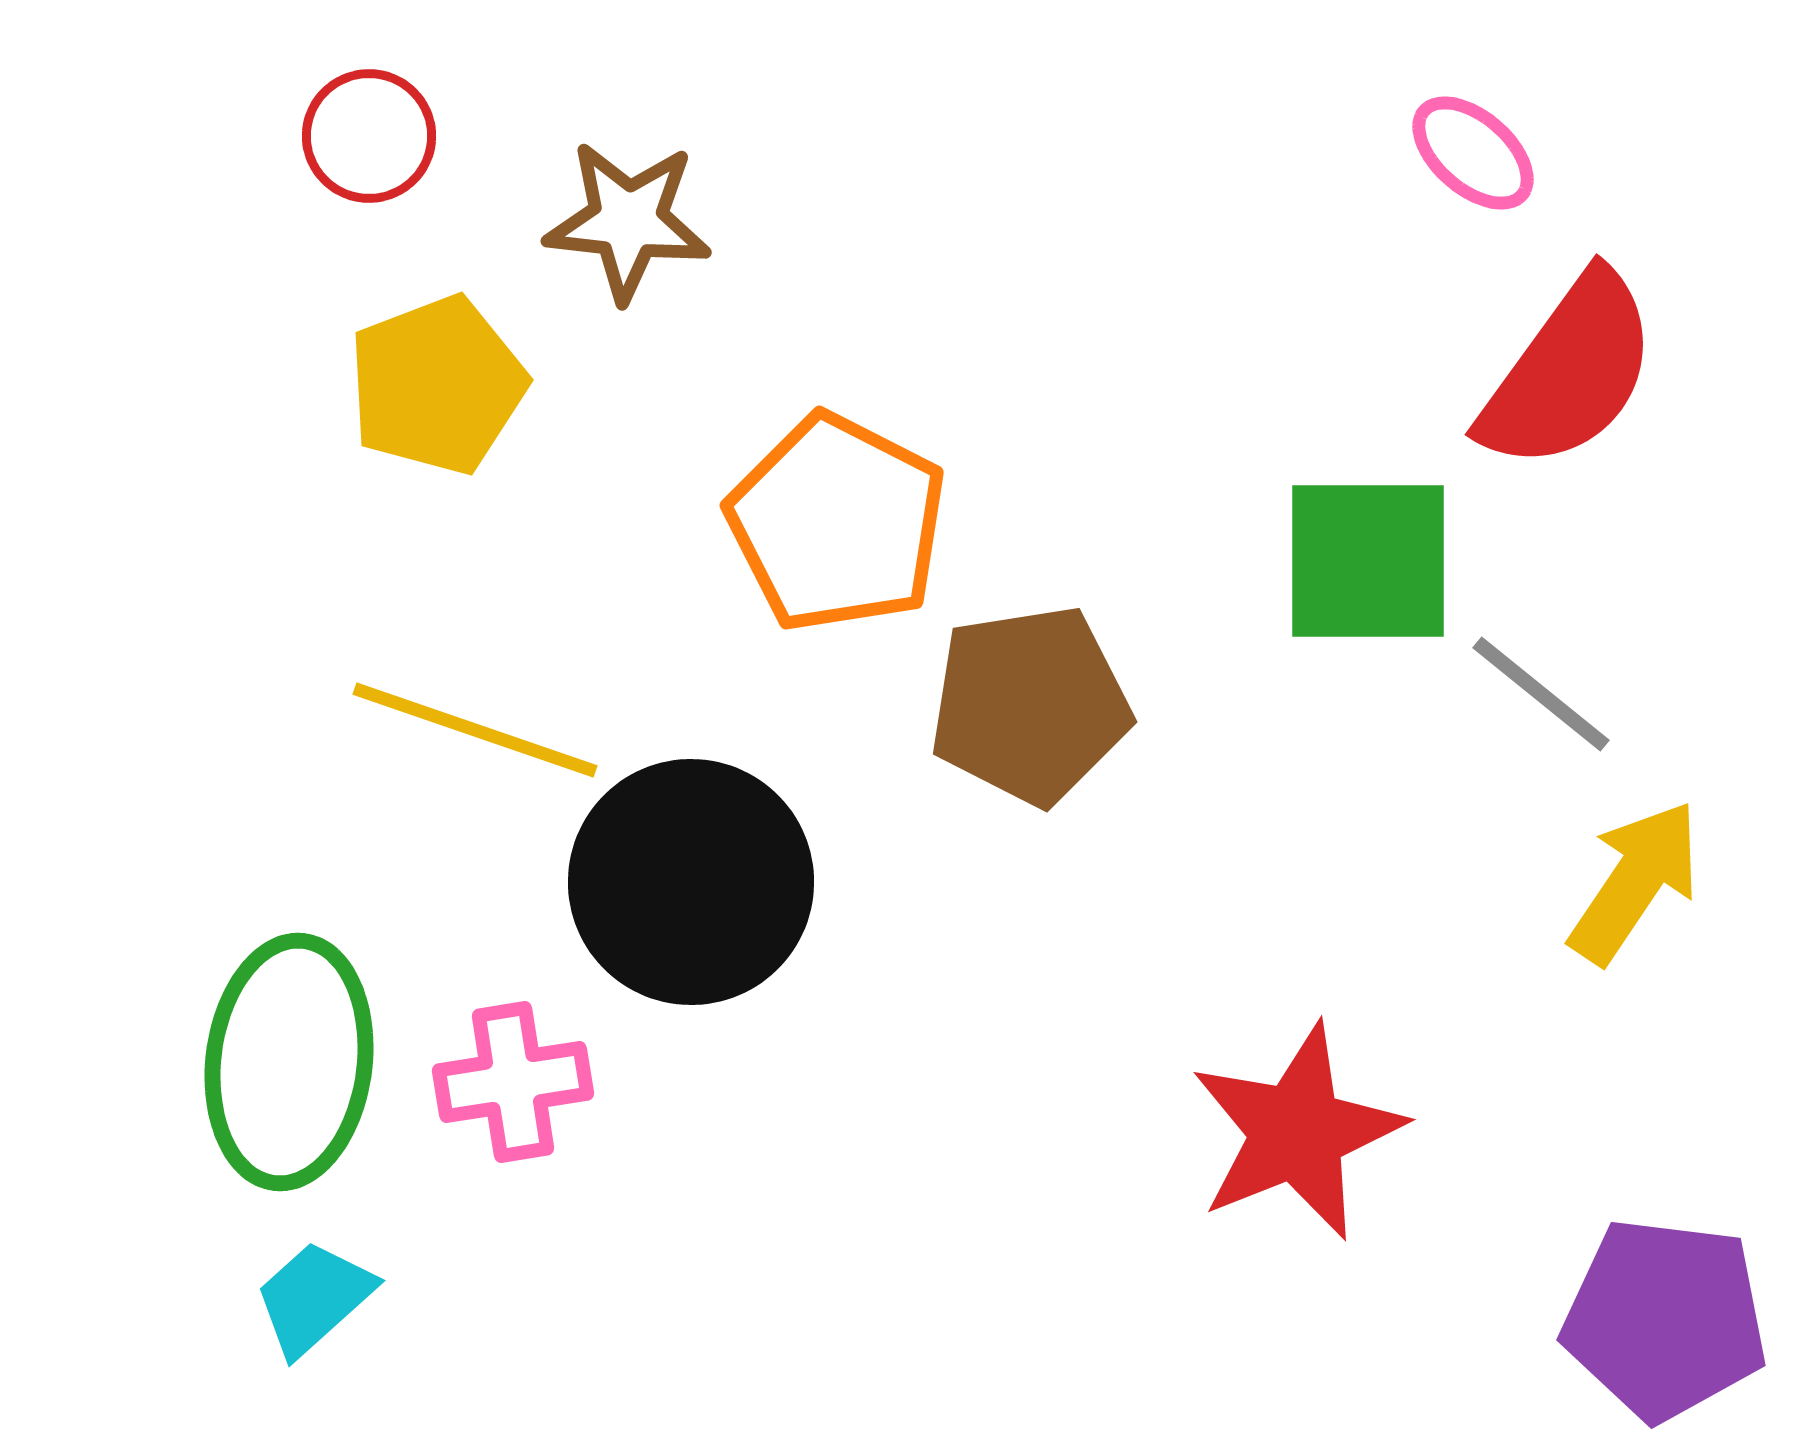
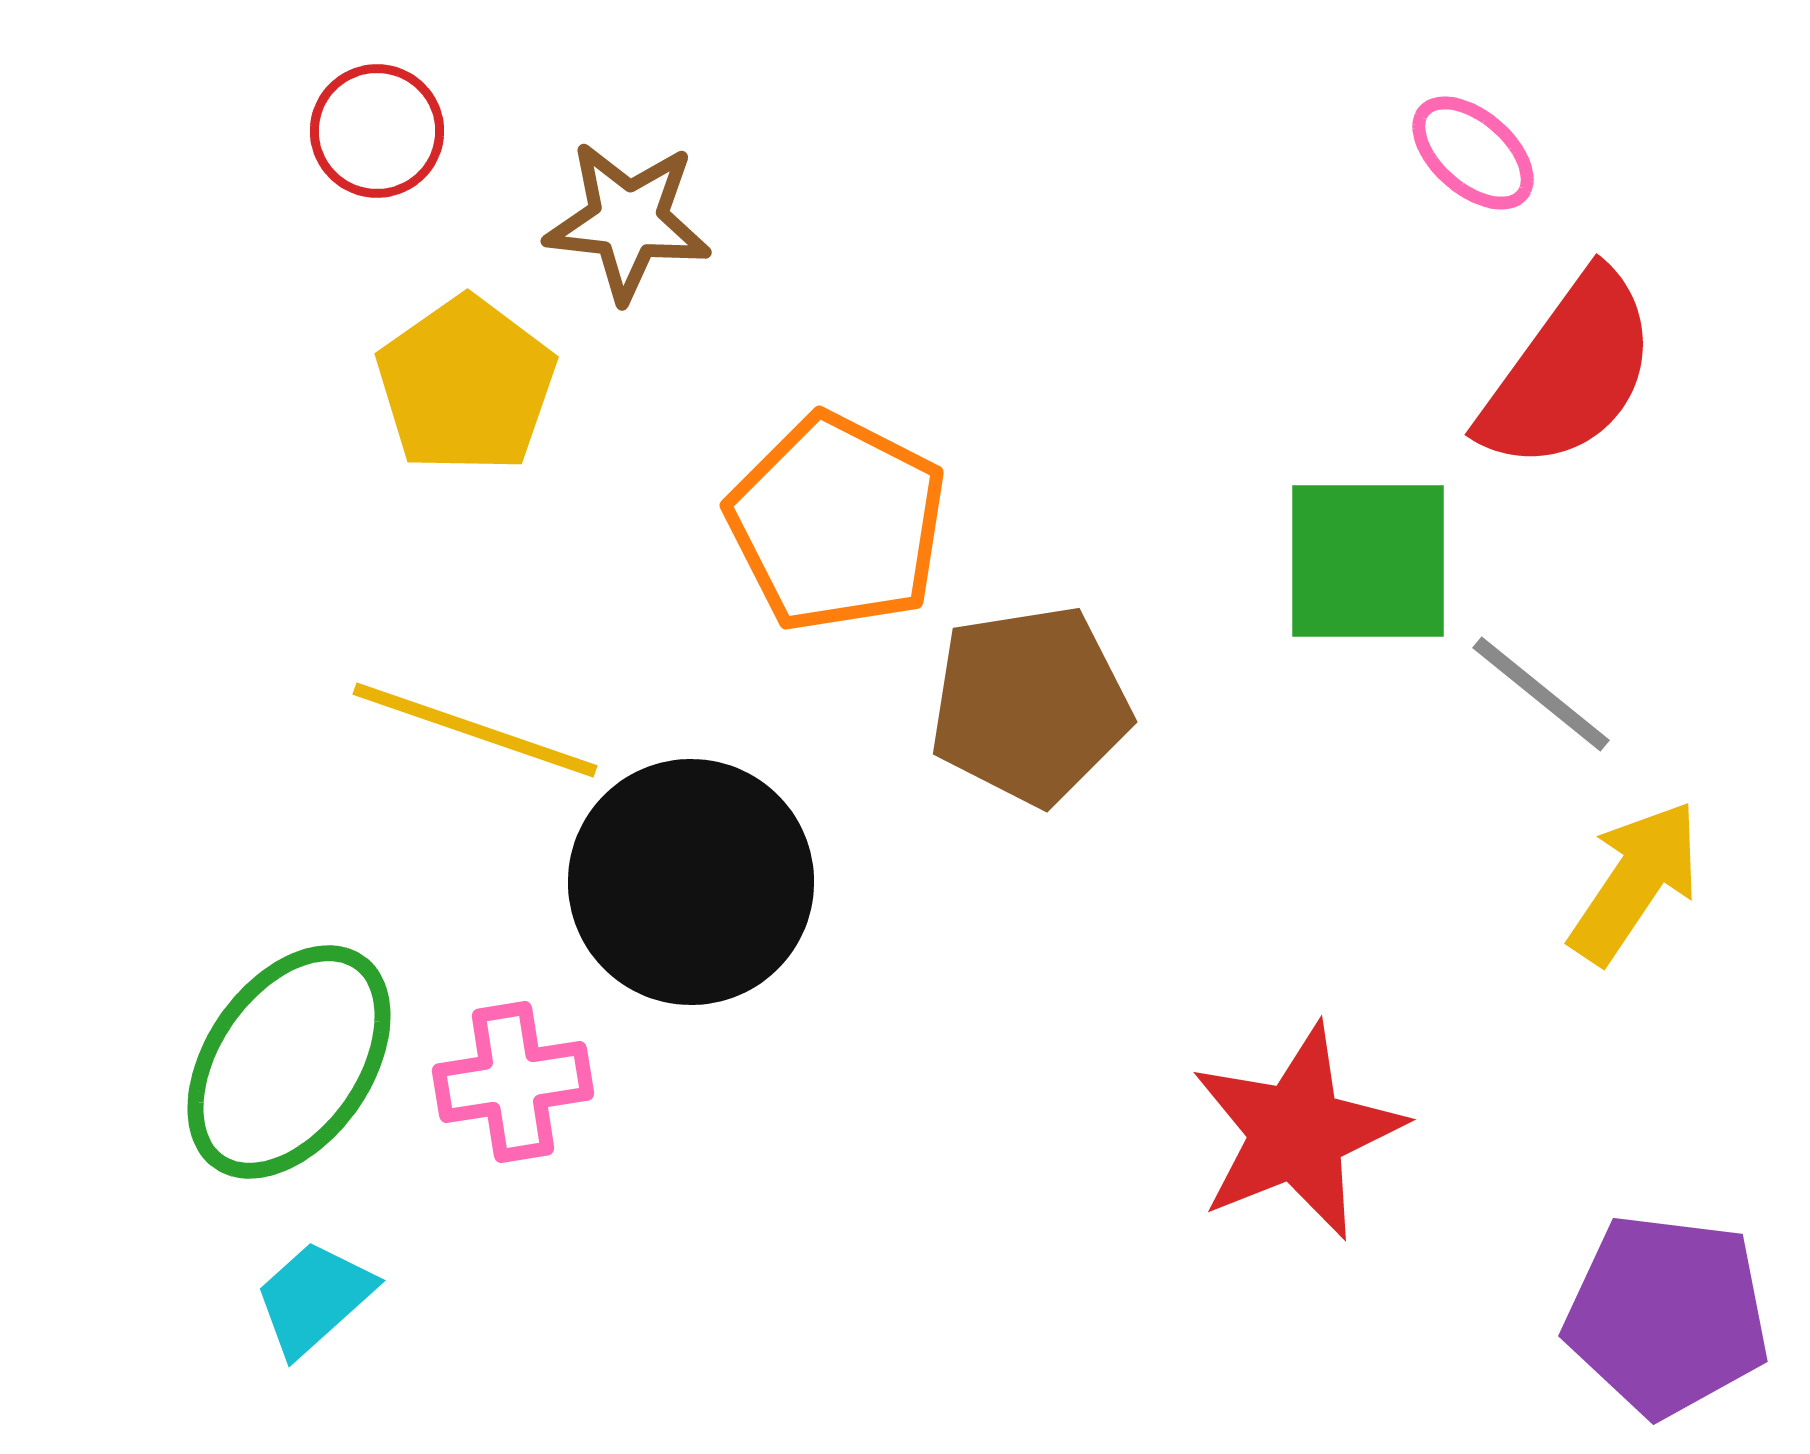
red circle: moved 8 px right, 5 px up
yellow pentagon: moved 29 px right; rotated 14 degrees counterclockwise
green ellipse: rotated 28 degrees clockwise
purple pentagon: moved 2 px right, 4 px up
